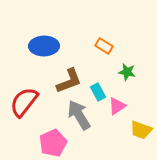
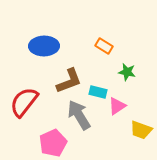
cyan rectangle: rotated 48 degrees counterclockwise
